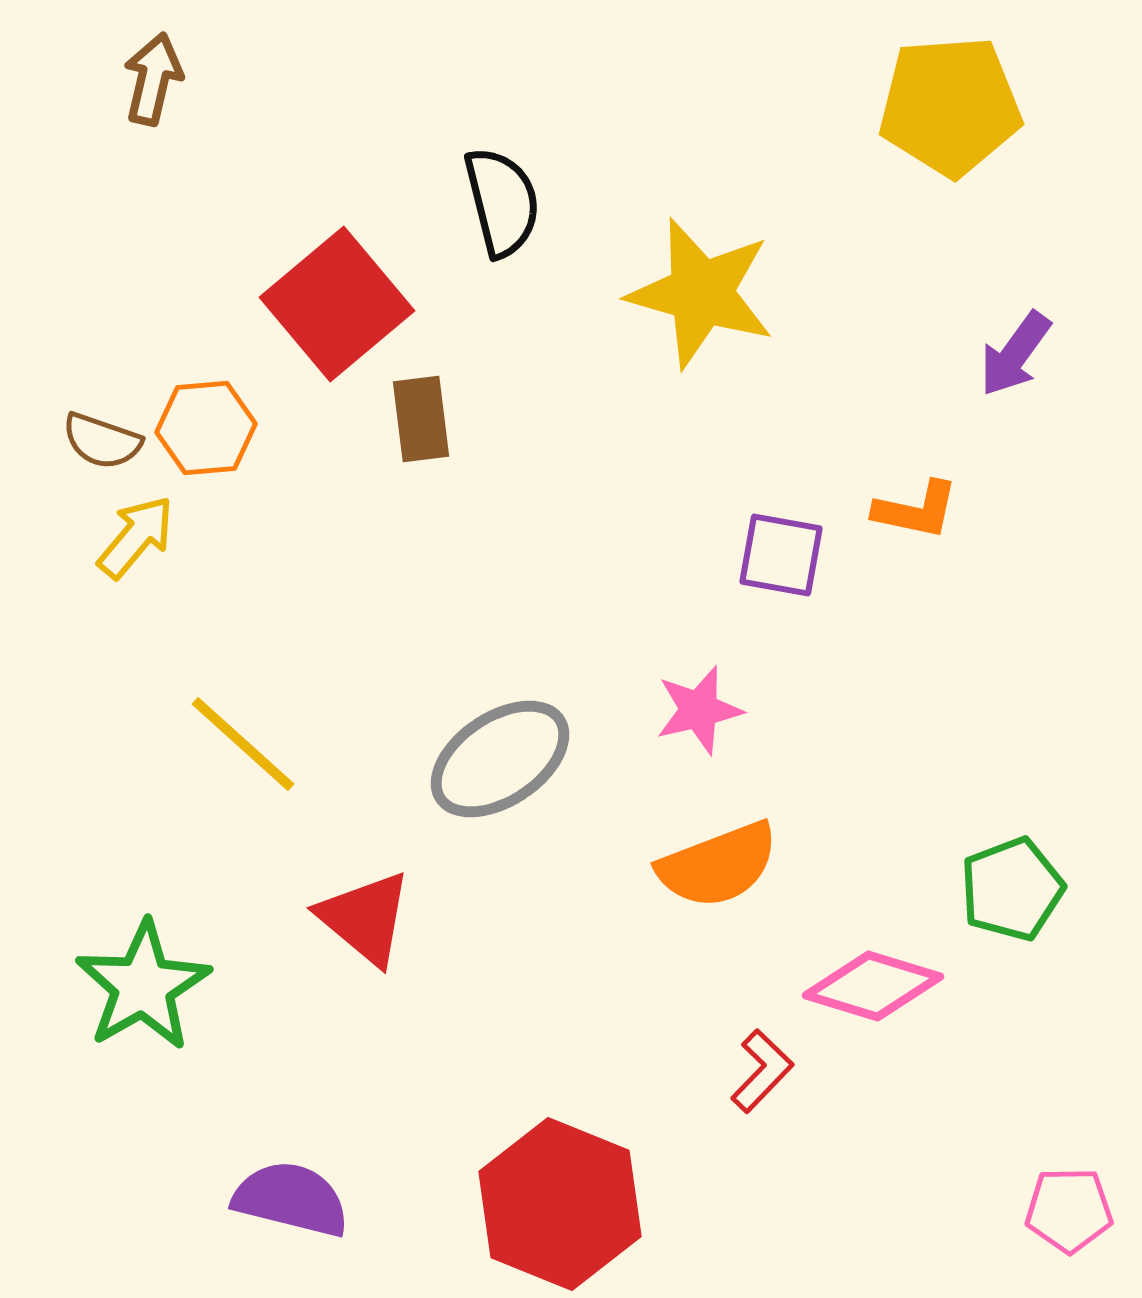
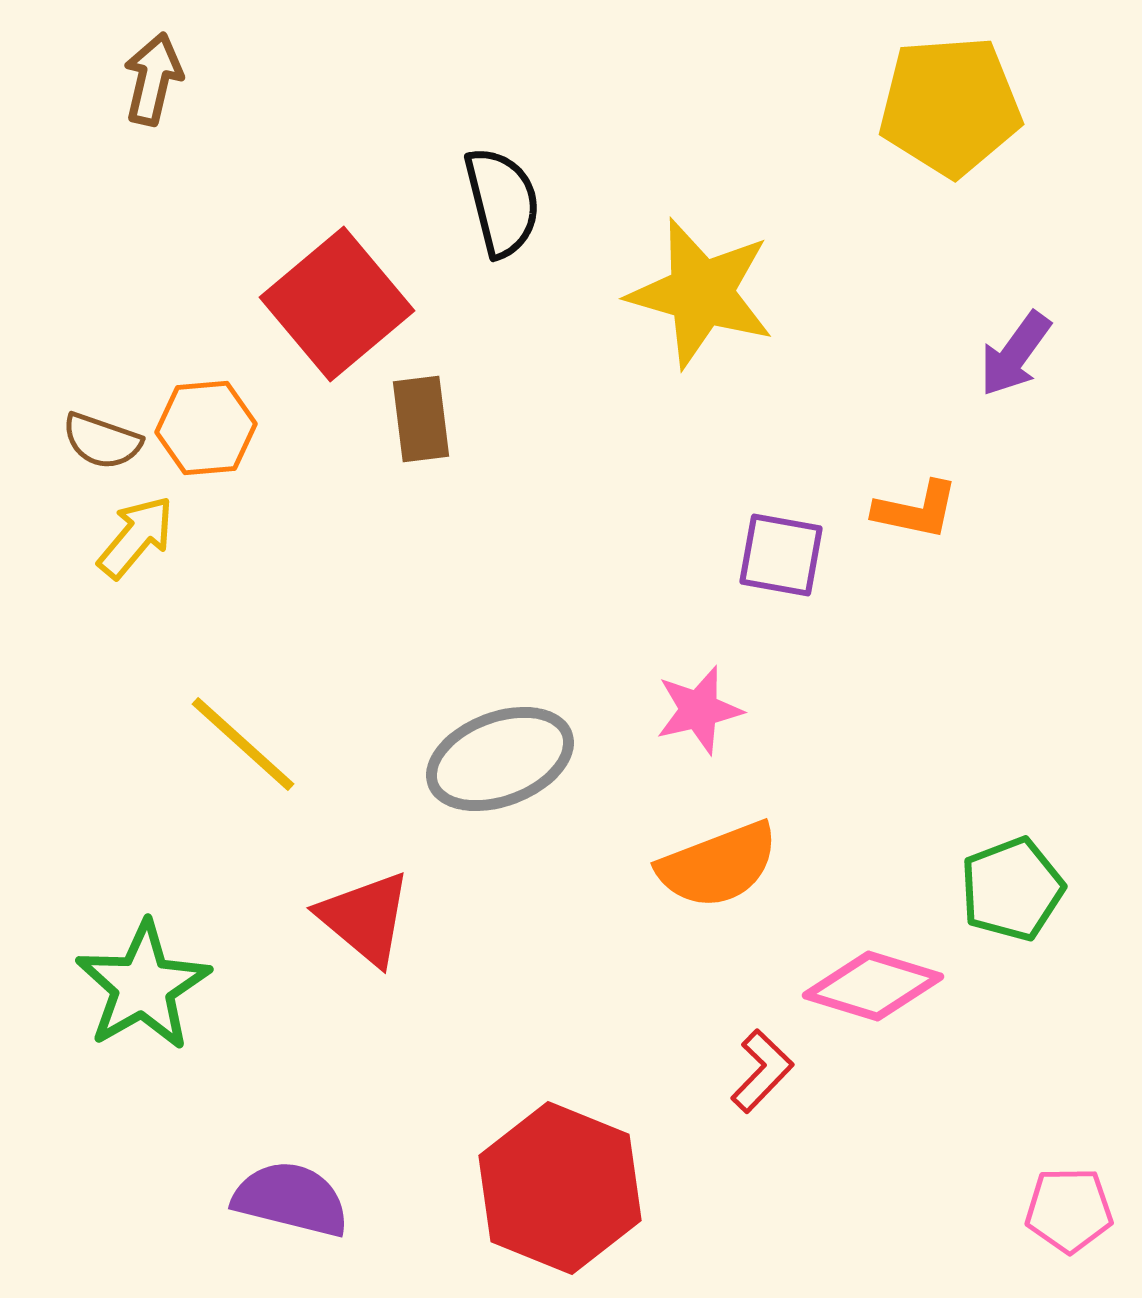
gray ellipse: rotated 13 degrees clockwise
red hexagon: moved 16 px up
